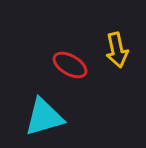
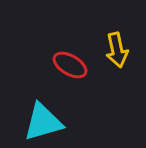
cyan triangle: moved 1 px left, 5 px down
